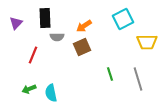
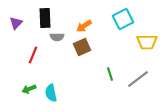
gray line: rotated 70 degrees clockwise
